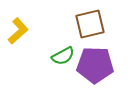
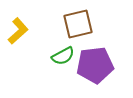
brown square: moved 12 px left
purple pentagon: rotated 9 degrees counterclockwise
